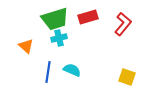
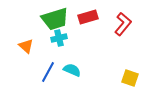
blue line: rotated 20 degrees clockwise
yellow square: moved 3 px right, 1 px down
